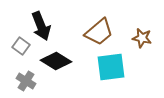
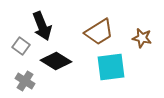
black arrow: moved 1 px right
brown trapezoid: rotated 8 degrees clockwise
gray cross: moved 1 px left
